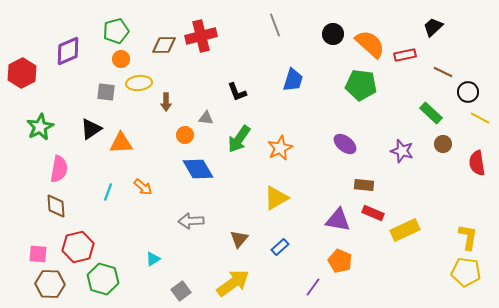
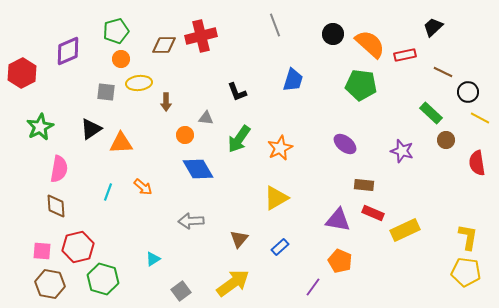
brown circle at (443, 144): moved 3 px right, 4 px up
pink square at (38, 254): moved 4 px right, 3 px up
brown hexagon at (50, 284): rotated 8 degrees clockwise
